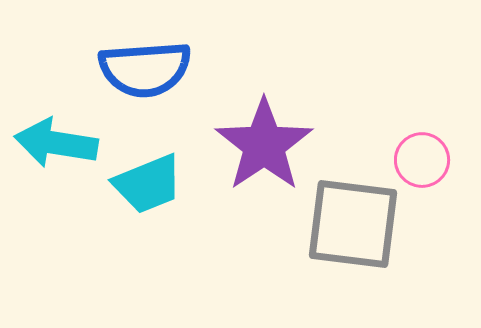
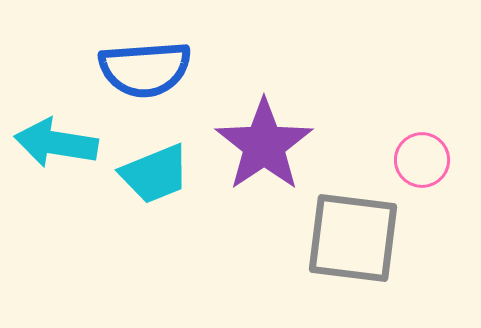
cyan trapezoid: moved 7 px right, 10 px up
gray square: moved 14 px down
